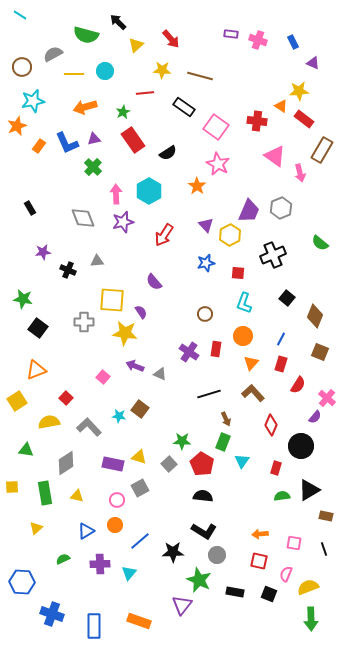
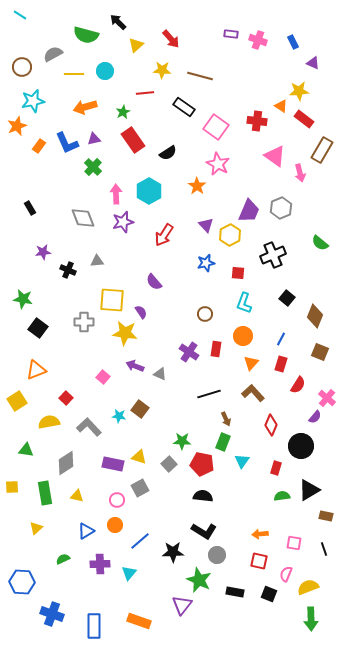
red pentagon at (202, 464): rotated 20 degrees counterclockwise
